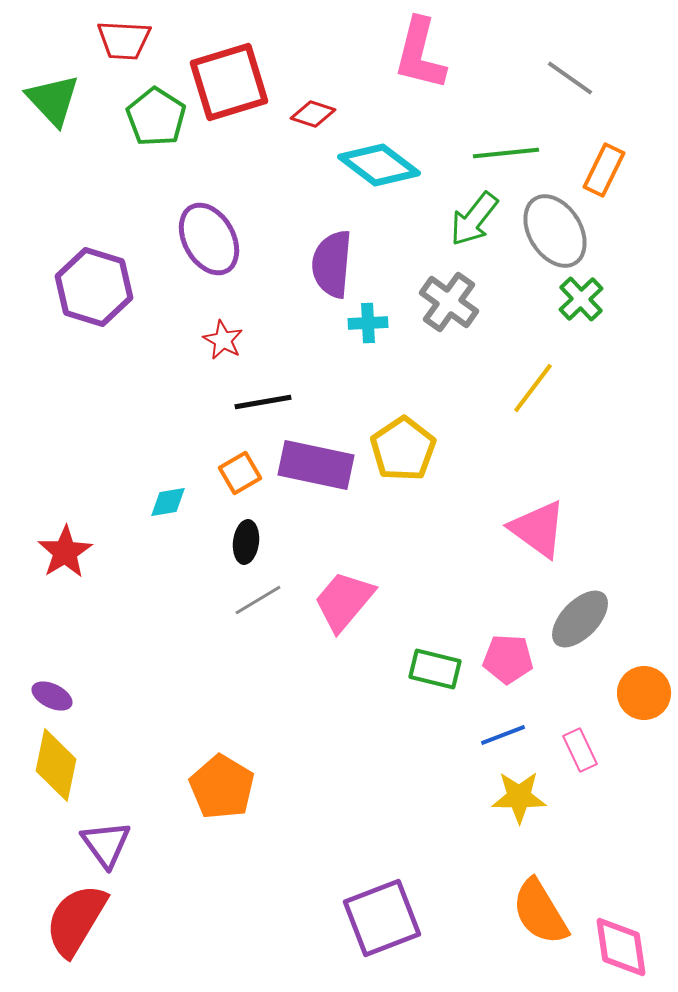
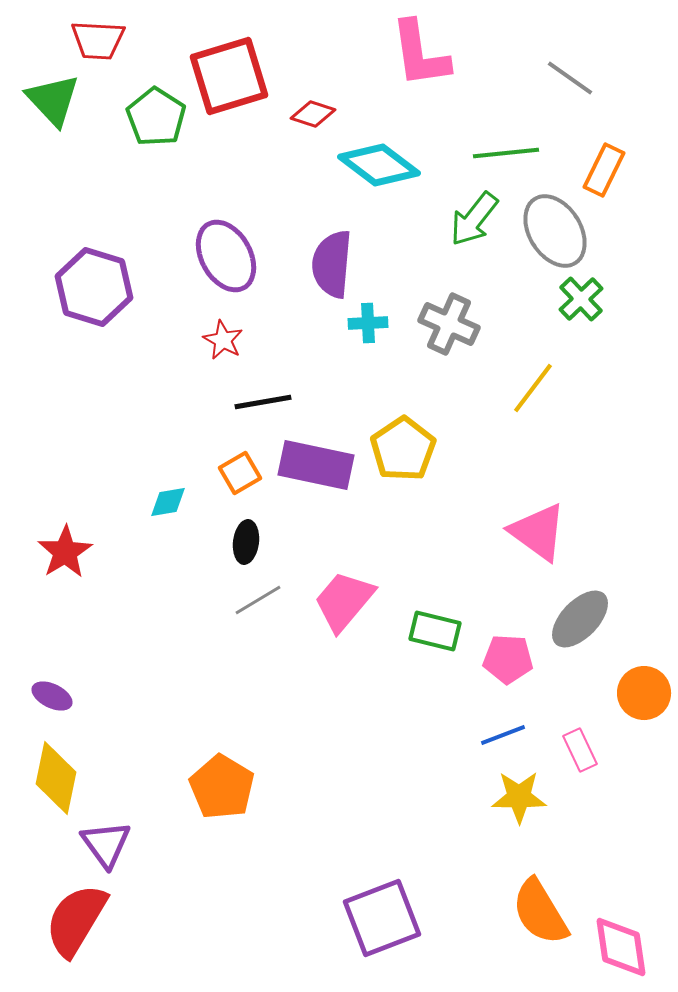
red trapezoid at (124, 40): moved 26 px left
pink L-shape at (420, 54): rotated 22 degrees counterclockwise
red square at (229, 82): moved 6 px up
purple ellipse at (209, 239): moved 17 px right, 17 px down
gray cross at (449, 302): moved 22 px down; rotated 12 degrees counterclockwise
pink triangle at (538, 529): moved 3 px down
green rectangle at (435, 669): moved 38 px up
yellow diamond at (56, 765): moved 13 px down
